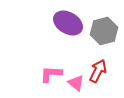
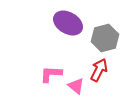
gray hexagon: moved 1 px right, 7 px down
red arrow: moved 1 px right, 1 px up
pink triangle: moved 3 px down
